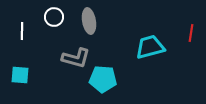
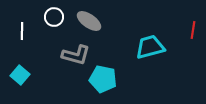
gray ellipse: rotated 45 degrees counterclockwise
red line: moved 2 px right, 3 px up
gray L-shape: moved 3 px up
cyan square: rotated 36 degrees clockwise
cyan pentagon: rotated 8 degrees clockwise
